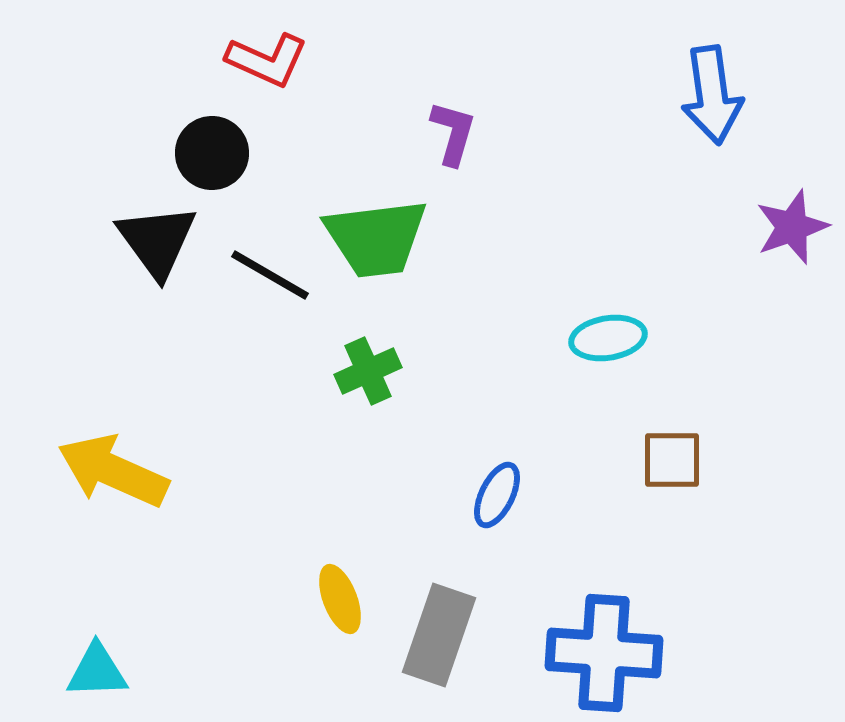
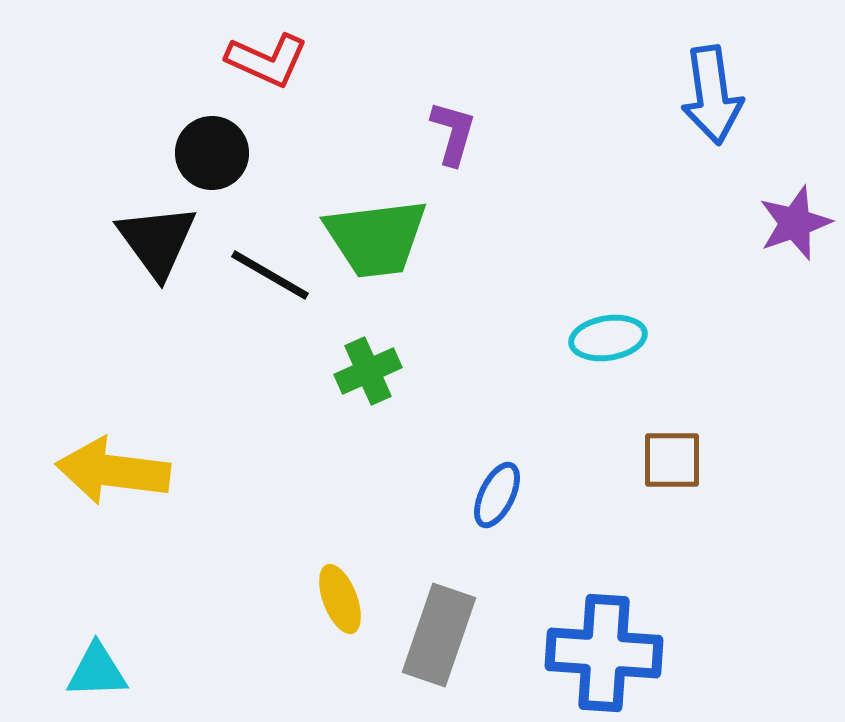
purple star: moved 3 px right, 4 px up
yellow arrow: rotated 17 degrees counterclockwise
